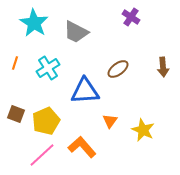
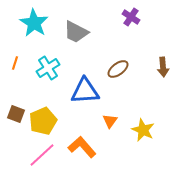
yellow pentagon: moved 3 px left
